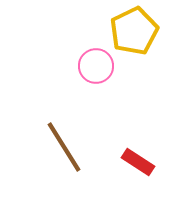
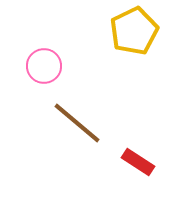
pink circle: moved 52 px left
brown line: moved 13 px right, 24 px up; rotated 18 degrees counterclockwise
